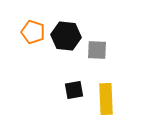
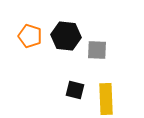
orange pentagon: moved 3 px left, 4 px down
black square: moved 1 px right; rotated 24 degrees clockwise
